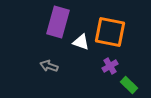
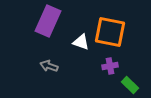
purple rectangle: moved 10 px left, 1 px up; rotated 8 degrees clockwise
purple cross: rotated 21 degrees clockwise
green rectangle: moved 1 px right
